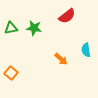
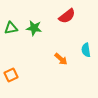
orange square: moved 2 px down; rotated 24 degrees clockwise
